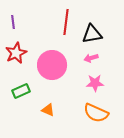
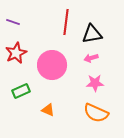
purple line: rotated 64 degrees counterclockwise
